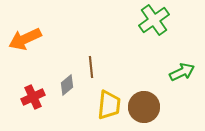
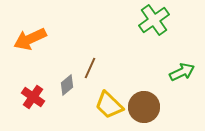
orange arrow: moved 5 px right
brown line: moved 1 px left, 1 px down; rotated 30 degrees clockwise
red cross: rotated 30 degrees counterclockwise
yellow trapezoid: rotated 128 degrees clockwise
